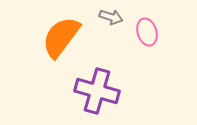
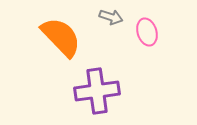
orange semicircle: rotated 99 degrees clockwise
purple cross: rotated 24 degrees counterclockwise
